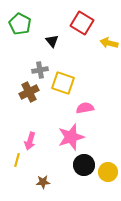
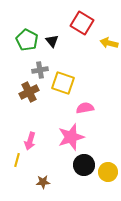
green pentagon: moved 7 px right, 16 px down
